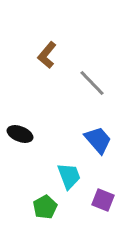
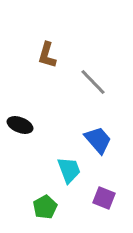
brown L-shape: rotated 24 degrees counterclockwise
gray line: moved 1 px right, 1 px up
black ellipse: moved 9 px up
cyan trapezoid: moved 6 px up
purple square: moved 1 px right, 2 px up
